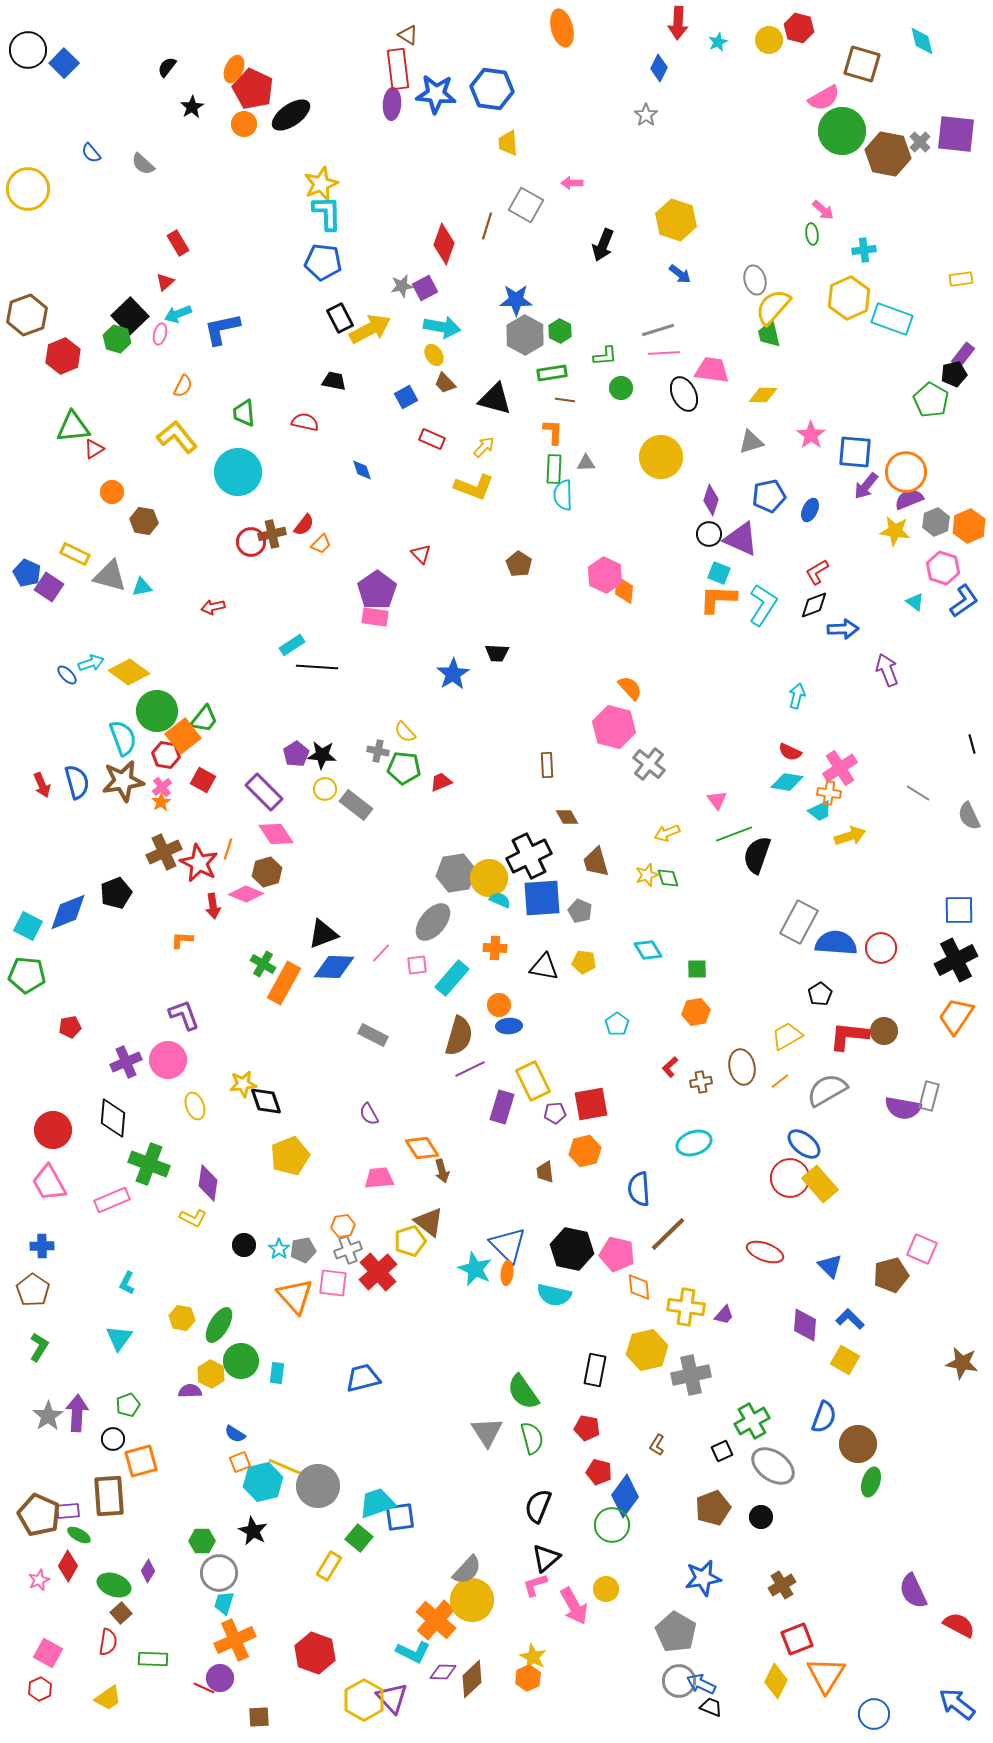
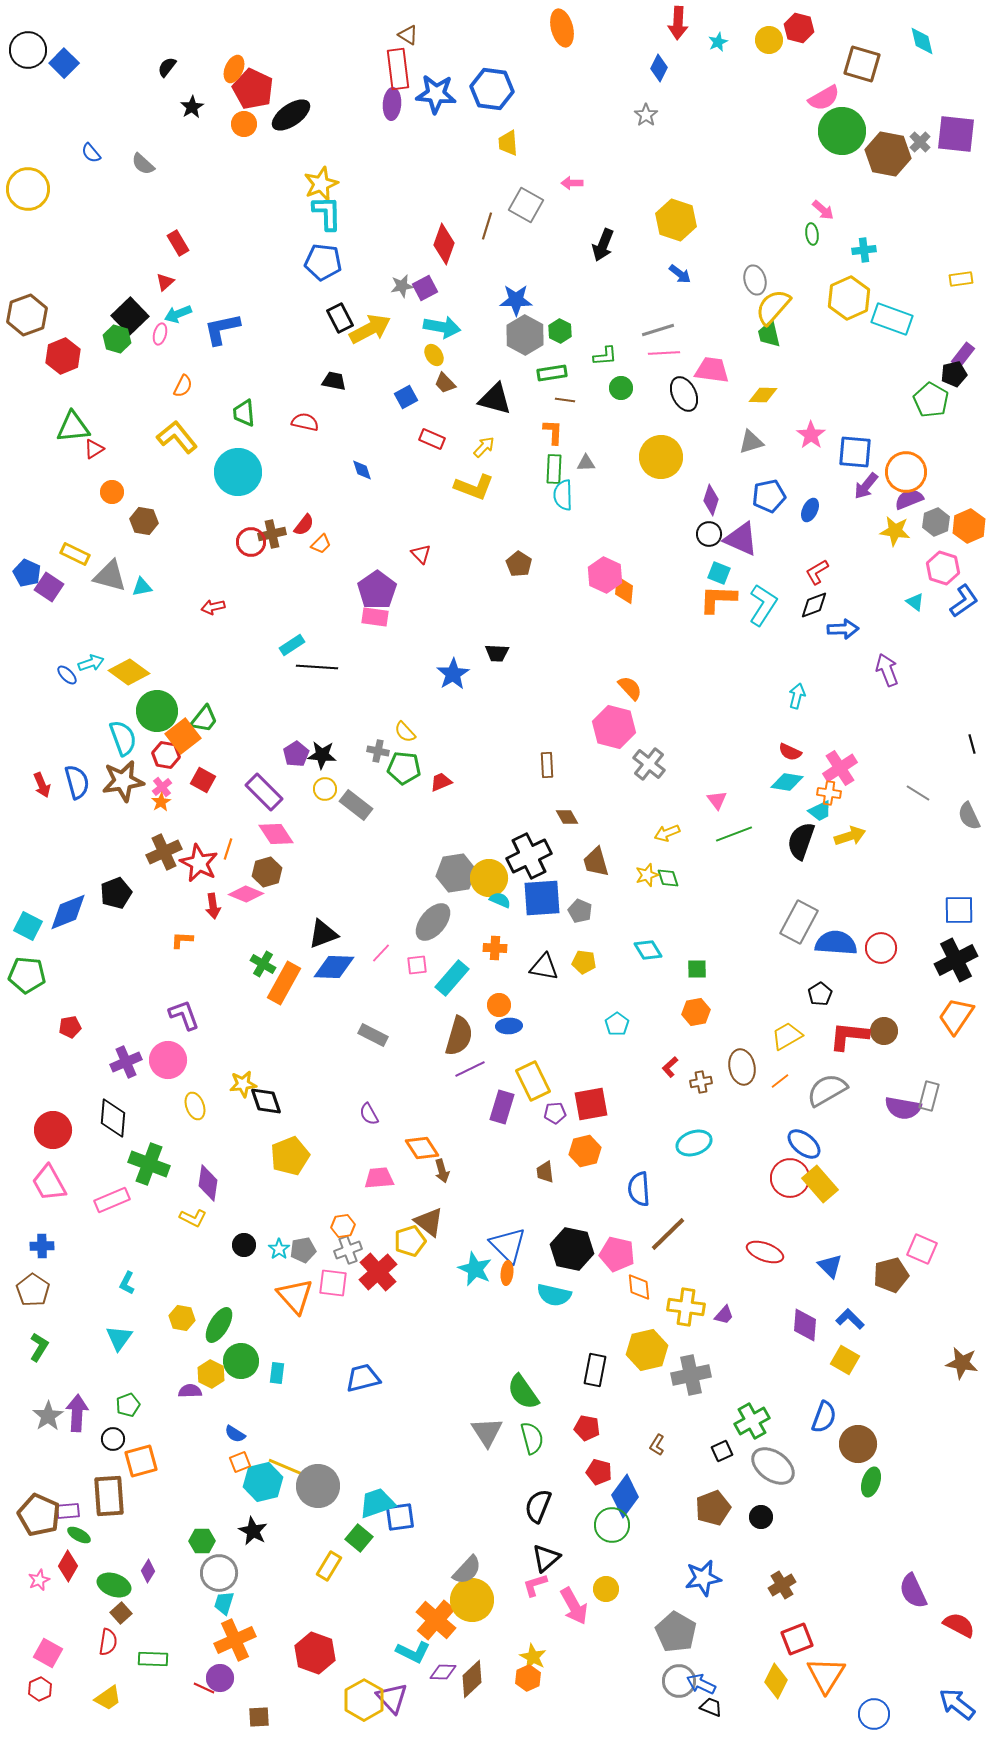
black semicircle at (757, 855): moved 44 px right, 14 px up
